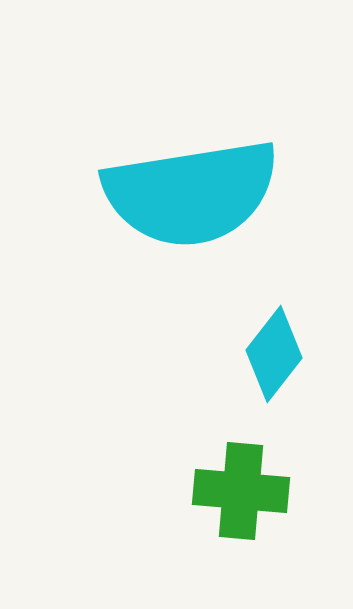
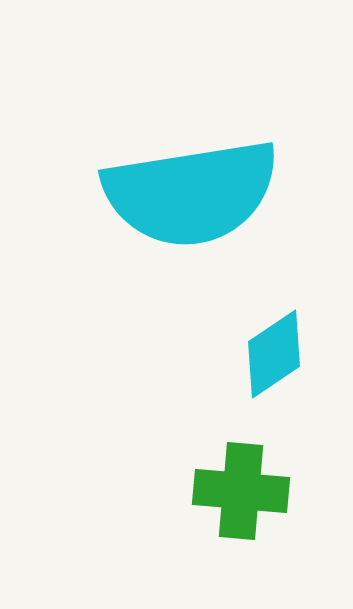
cyan diamond: rotated 18 degrees clockwise
